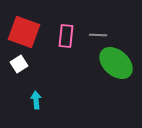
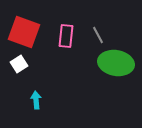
gray line: rotated 60 degrees clockwise
green ellipse: rotated 32 degrees counterclockwise
